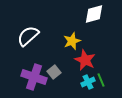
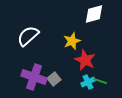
gray square: moved 7 px down
green line: moved 1 px left, 1 px down; rotated 48 degrees counterclockwise
